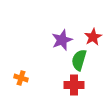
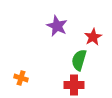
purple star: moved 5 px left, 14 px up; rotated 25 degrees counterclockwise
